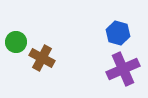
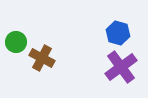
purple cross: moved 2 px left, 2 px up; rotated 12 degrees counterclockwise
